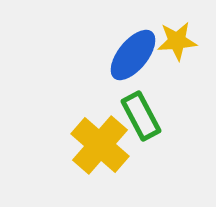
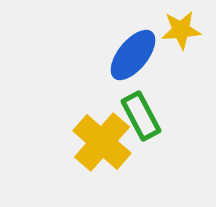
yellow star: moved 4 px right, 11 px up
yellow cross: moved 2 px right, 3 px up
